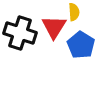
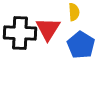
red triangle: moved 6 px left, 2 px down
black cross: rotated 16 degrees counterclockwise
